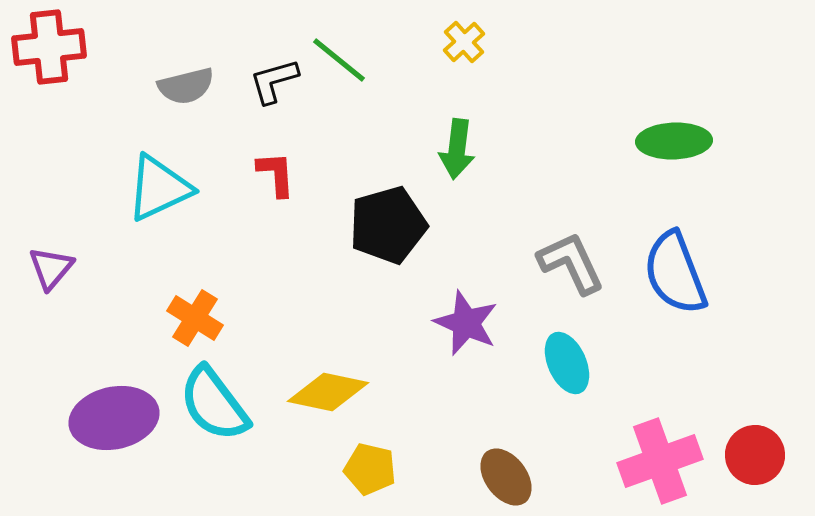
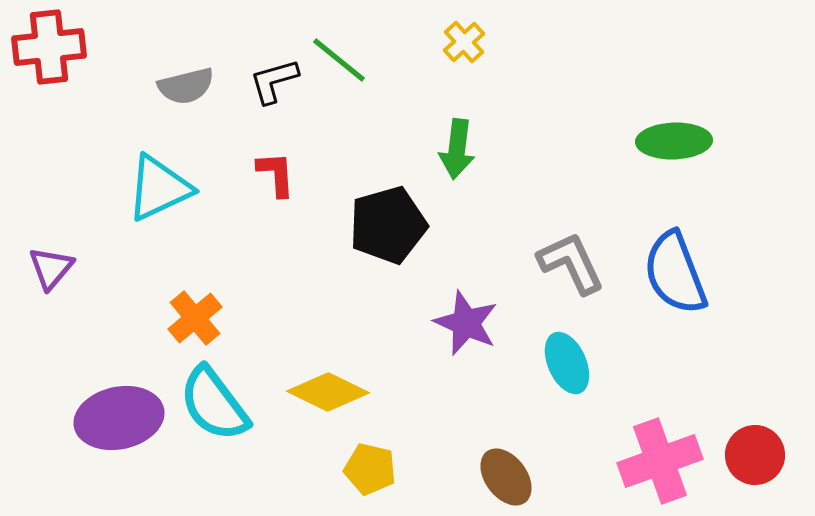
orange cross: rotated 18 degrees clockwise
yellow diamond: rotated 14 degrees clockwise
purple ellipse: moved 5 px right
